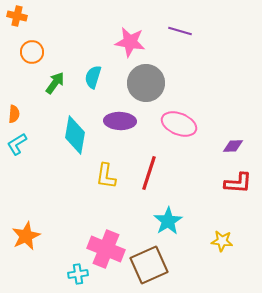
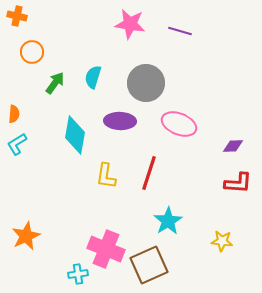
pink star: moved 18 px up
